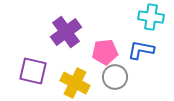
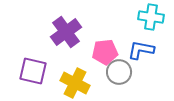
gray circle: moved 4 px right, 5 px up
